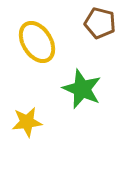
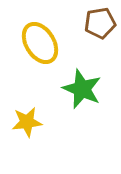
brown pentagon: rotated 24 degrees counterclockwise
yellow ellipse: moved 3 px right, 1 px down
